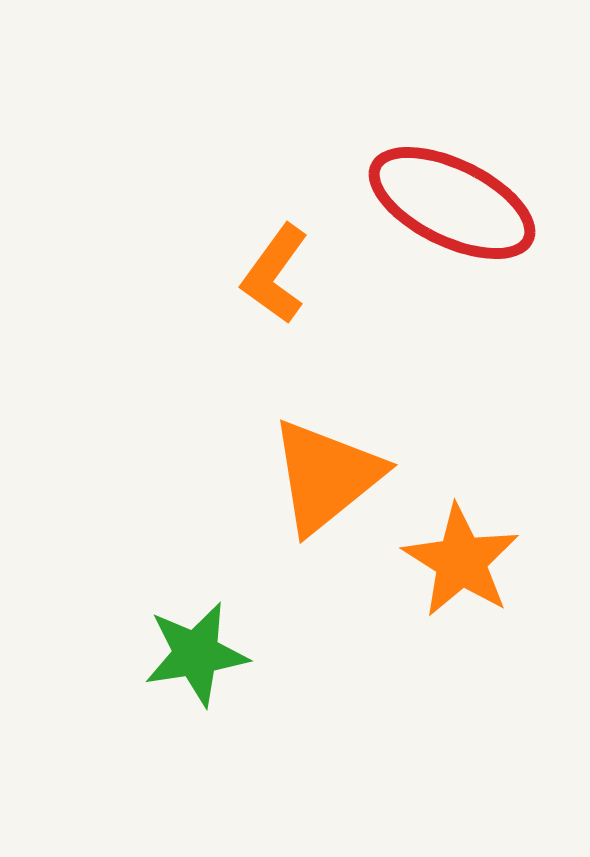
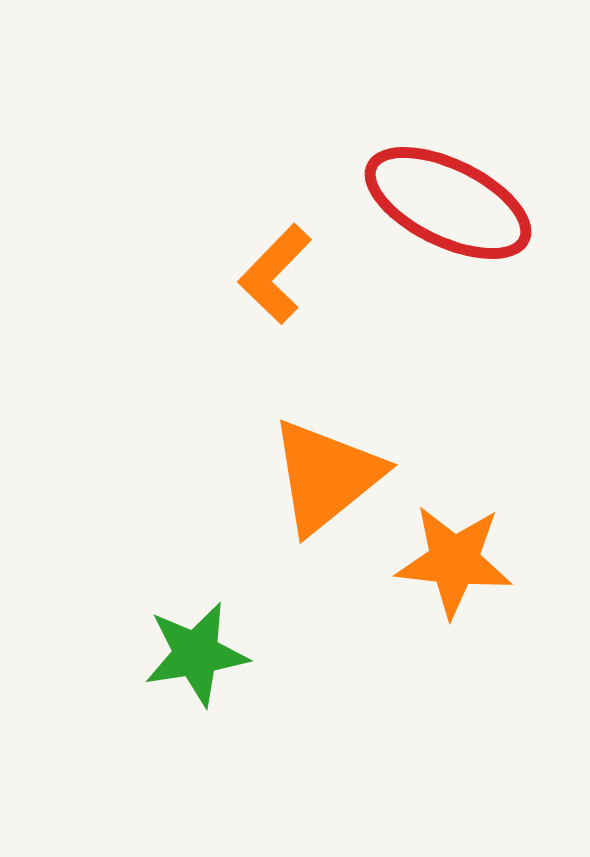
red ellipse: moved 4 px left
orange L-shape: rotated 8 degrees clockwise
orange star: moved 7 px left; rotated 26 degrees counterclockwise
